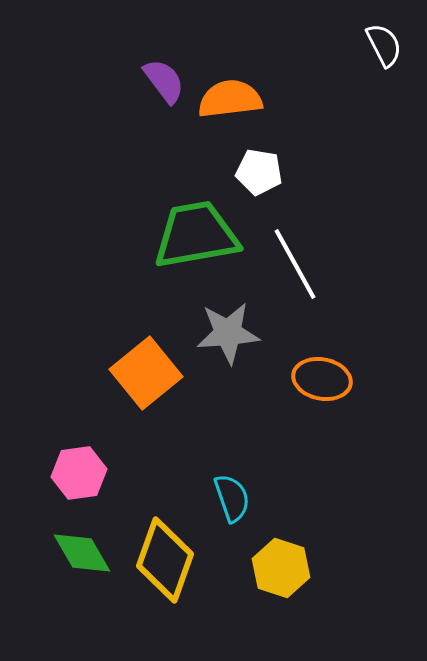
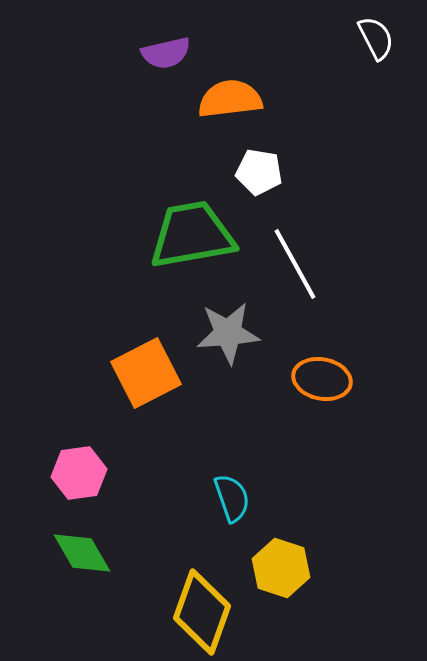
white semicircle: moved 8 px left, 7 px up
purple semicircle: moved 2 px right, 28 px up; rotated 114 degrees clockwise
green trapezoid: moved 4 px left
orange square: rotated 12 degrees clockwise
yellow diamond: moved 37 px right, 52 px down
